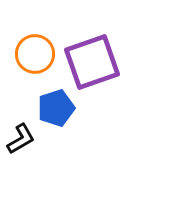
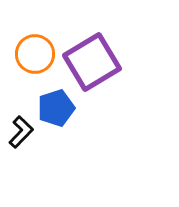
purple square: rotated 12 degrees counterclockwise
black L-shape: moved 7 px up; rotated 16 degrees counterclockwise
